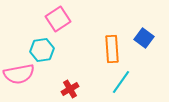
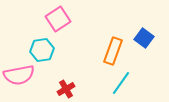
orange rectangle: moved 1 px right, 2 px down; rotated 24 degrees clockwise
pink semicircle: moved 1 px down
cyan line: moved 1 px down
red cross: moved 4 px left
